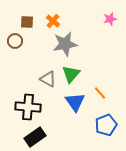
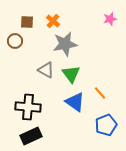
green triangle: rotated 18 degrees counterclockwise
gray triangle: moved 2 px left, 9 px up
blue triangle: rotated 20 degrees counterclockwise
black rectangle: moved 4 px left, 1 px up; rotated 10 degrees clockwise
